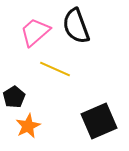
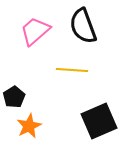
black semicircle: moved 7 px right
pink trapezoid: moved 1 px up
yellow line: moved 17 px right, 1 px down; rotated 20 degrees counterclockwise
orange star: moved 1 px right
